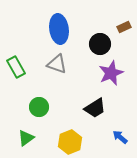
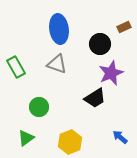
black trapezoid: moved 10 px up
